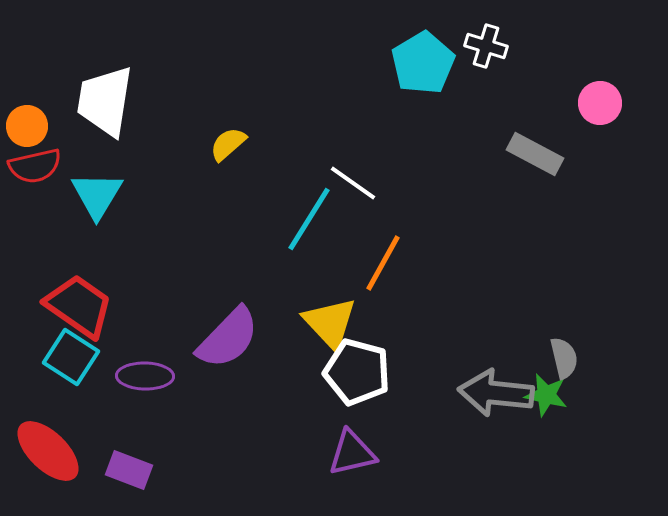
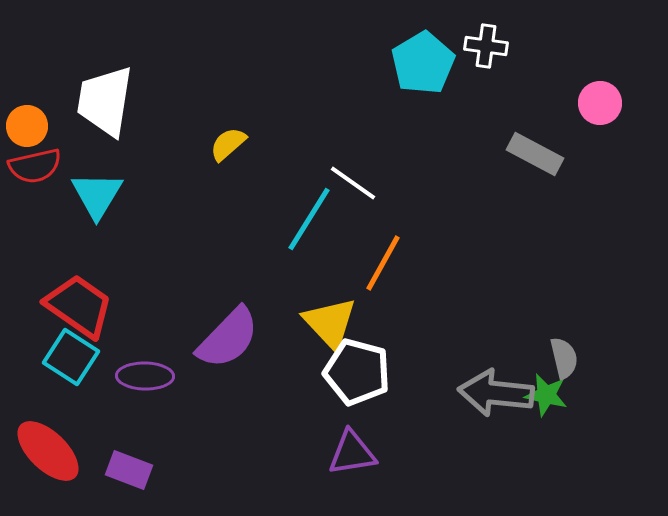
white cross: rotated 9 degrees counterclockwise
purple triangle: rotated 4 degrees clockwise
